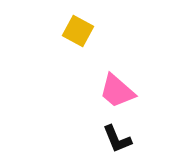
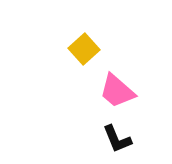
yellow square: moved 6 px right, 18 px down; rotated 20 degrees clockwise
